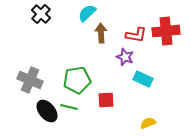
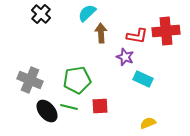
red L-shape: moved 1 px right, 1 px down
red square: moved 6 px left, 6 px down
